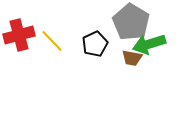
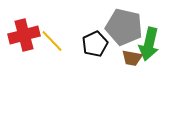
gray pentagon: moved 7 px left, 5 px down; rotated 18 degrees counterclockwise
red cross: moved 5 px right
green arrow: rotated 60 degrees counterclockwise
